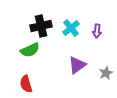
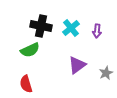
black cross: rotated 25 degrees clockwise
